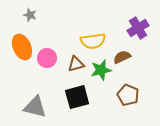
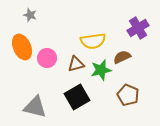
black square: rotated 15 degrees counterclockwise
